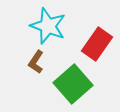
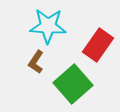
cyan star: rotated 18 degrees counterclockwise
red rectangle: moved 1 px right, 1 px down
